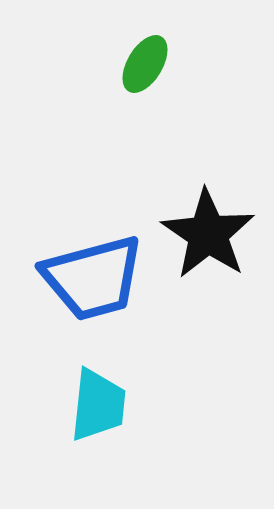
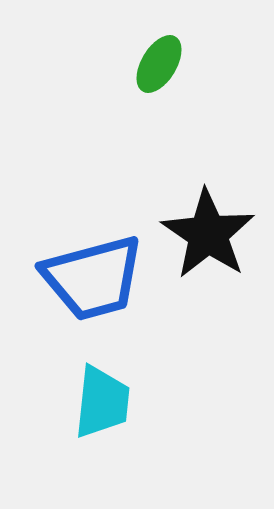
green ellipse: moved 14 px right
cyan trapezoid: moved 4 px right, 3 px up
